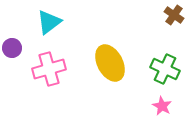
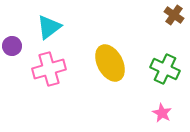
cyan triangle: moved 5 px down
purple circle: moved 2 px up
pink star: moved 7 px down
